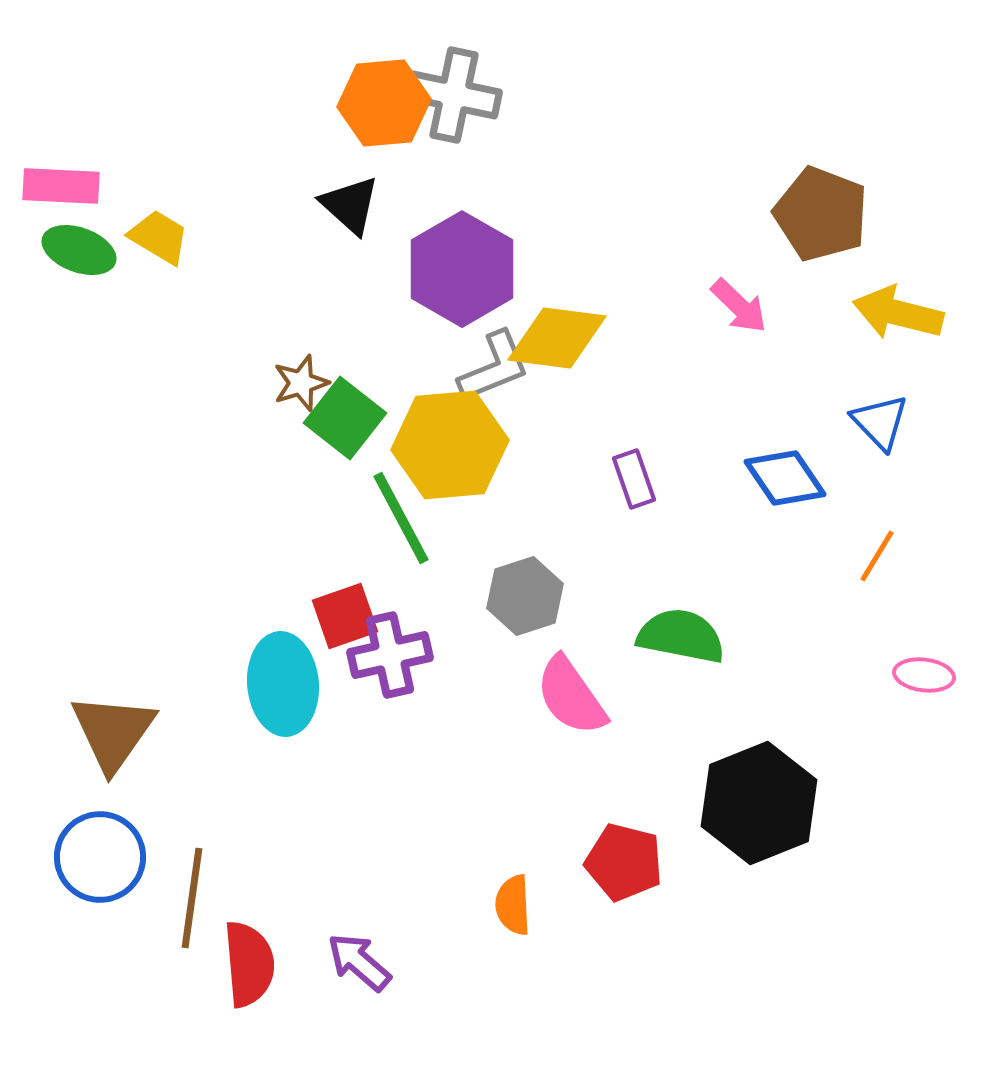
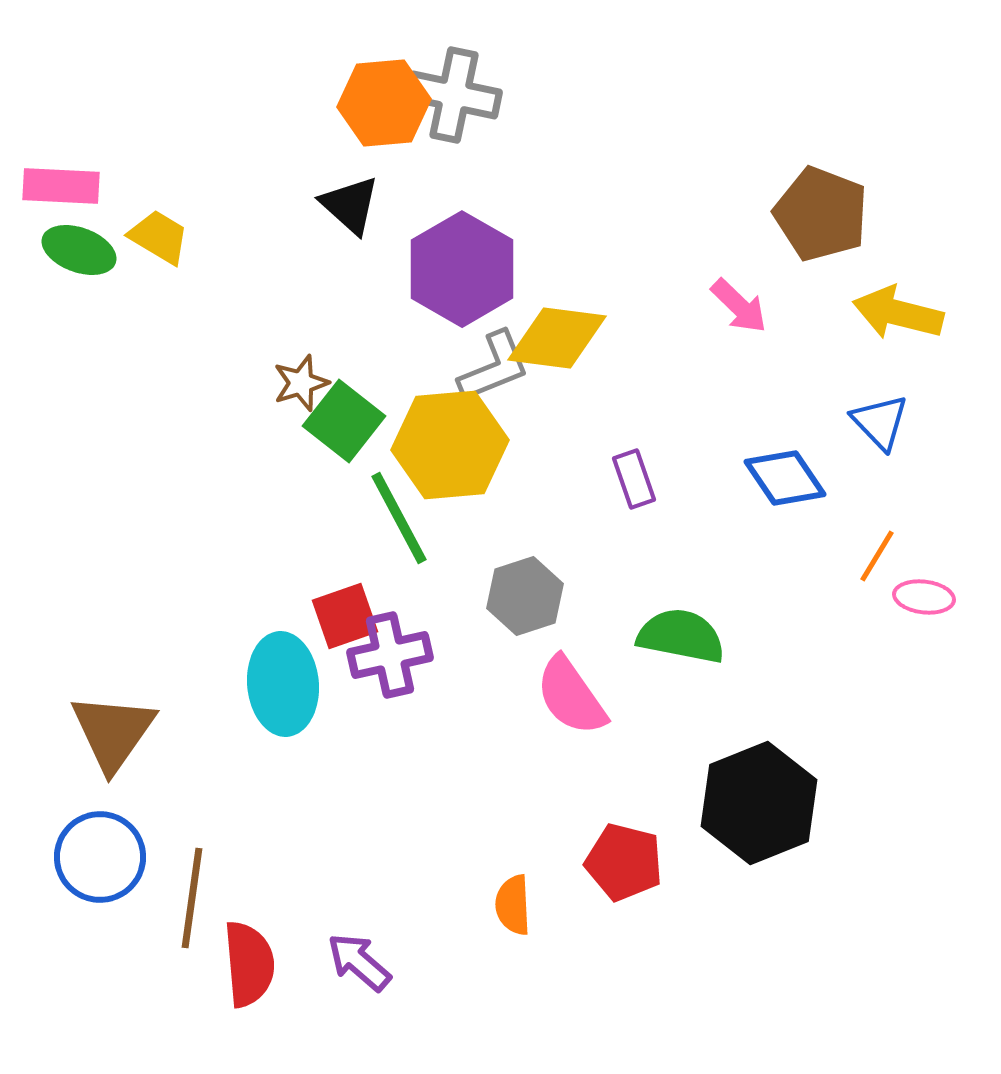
green square: moved 1 px left, 3 px down
green line: moved 2 px left
pink ellipse: moved 78 px up
